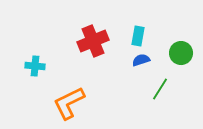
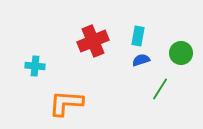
orange L-shape: moved 3 px left; rotated 30 degrees clockwise
